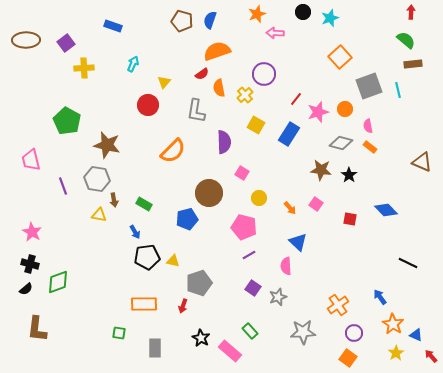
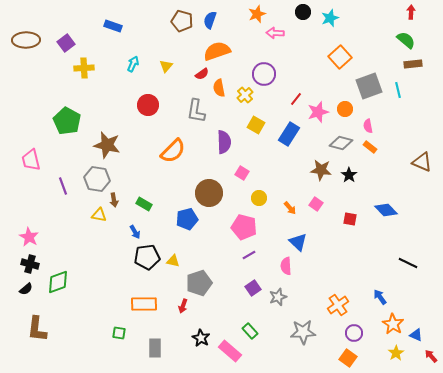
yellow triangle at (164, 82): moved 2 px right, 16 px up
pink star at (32, 232): moved 3 px left, 5 px down
purple square at (253, 288): rotated 21 degrees clockwise
